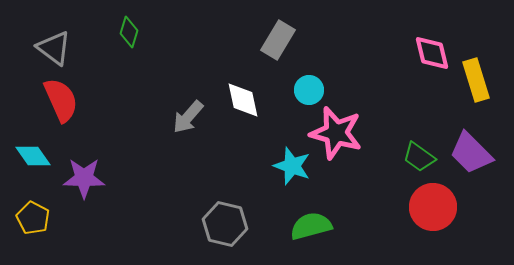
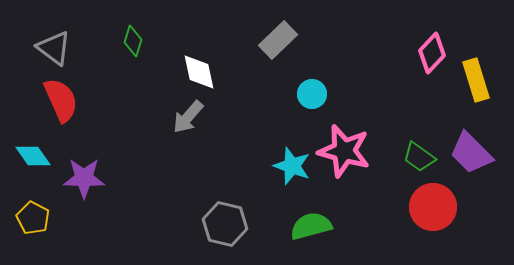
green diamond: moved 4 px right, 9 px down
gray rectangle: rotated 15 degrees clockwise
pink diamond: rotated 57 degrees clockwise
cyan circle: moved 3 px right, 4 px down
white diamond: moved 44 px left, 28 px up
pink star: moved 8 px right, 18 px down
